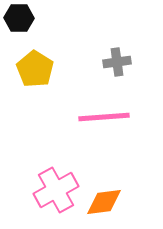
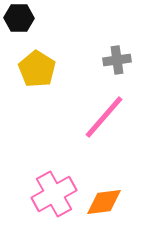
gray cross: moved 2 px up
yellow pentagon: moved 2 px right
pink line: rotated 45 degrees counterclockwise
pink cross: moved 2 px left, 4 px down
